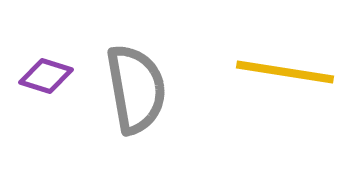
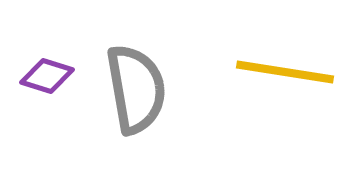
purple diamond: moved 1 px right
